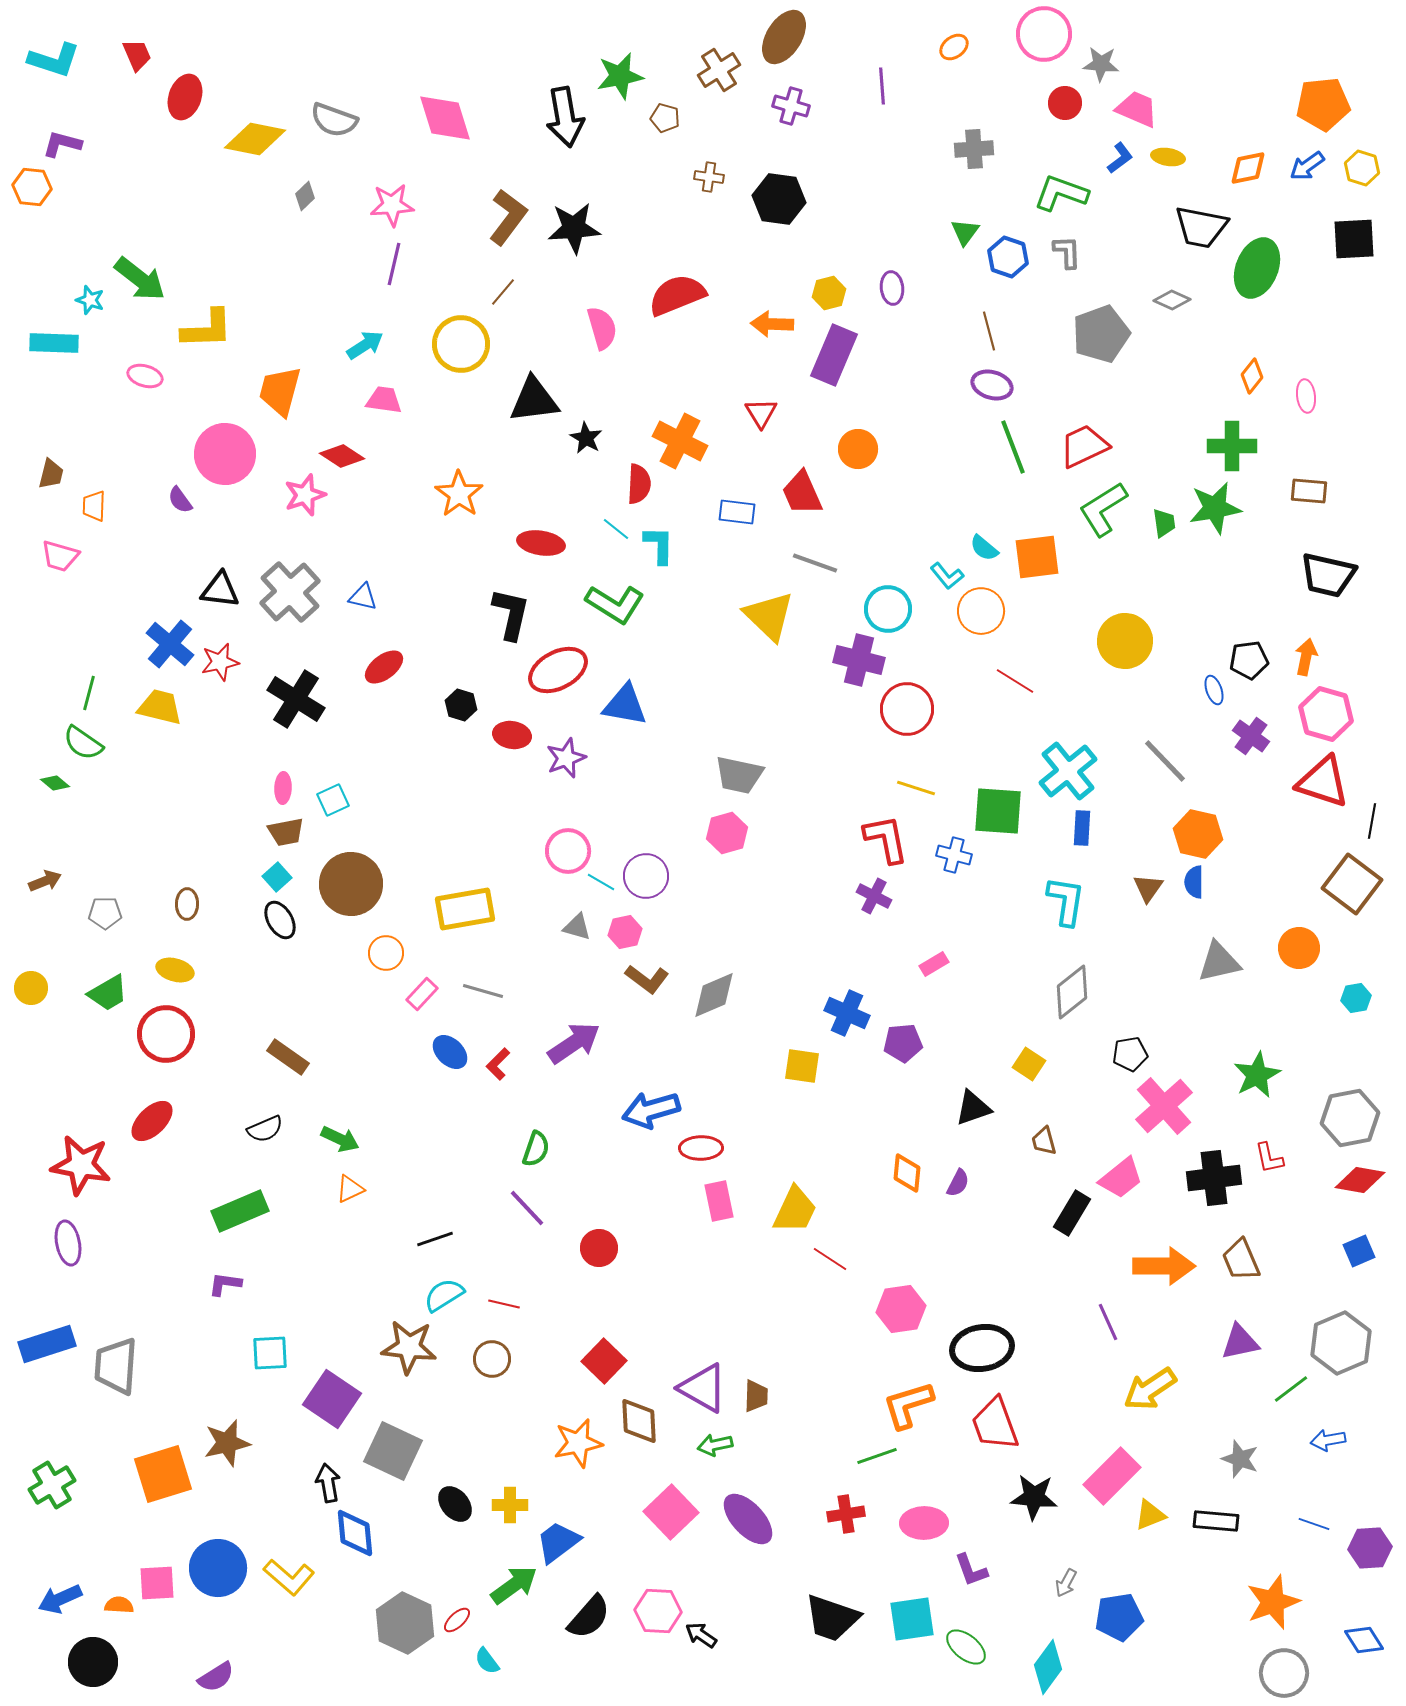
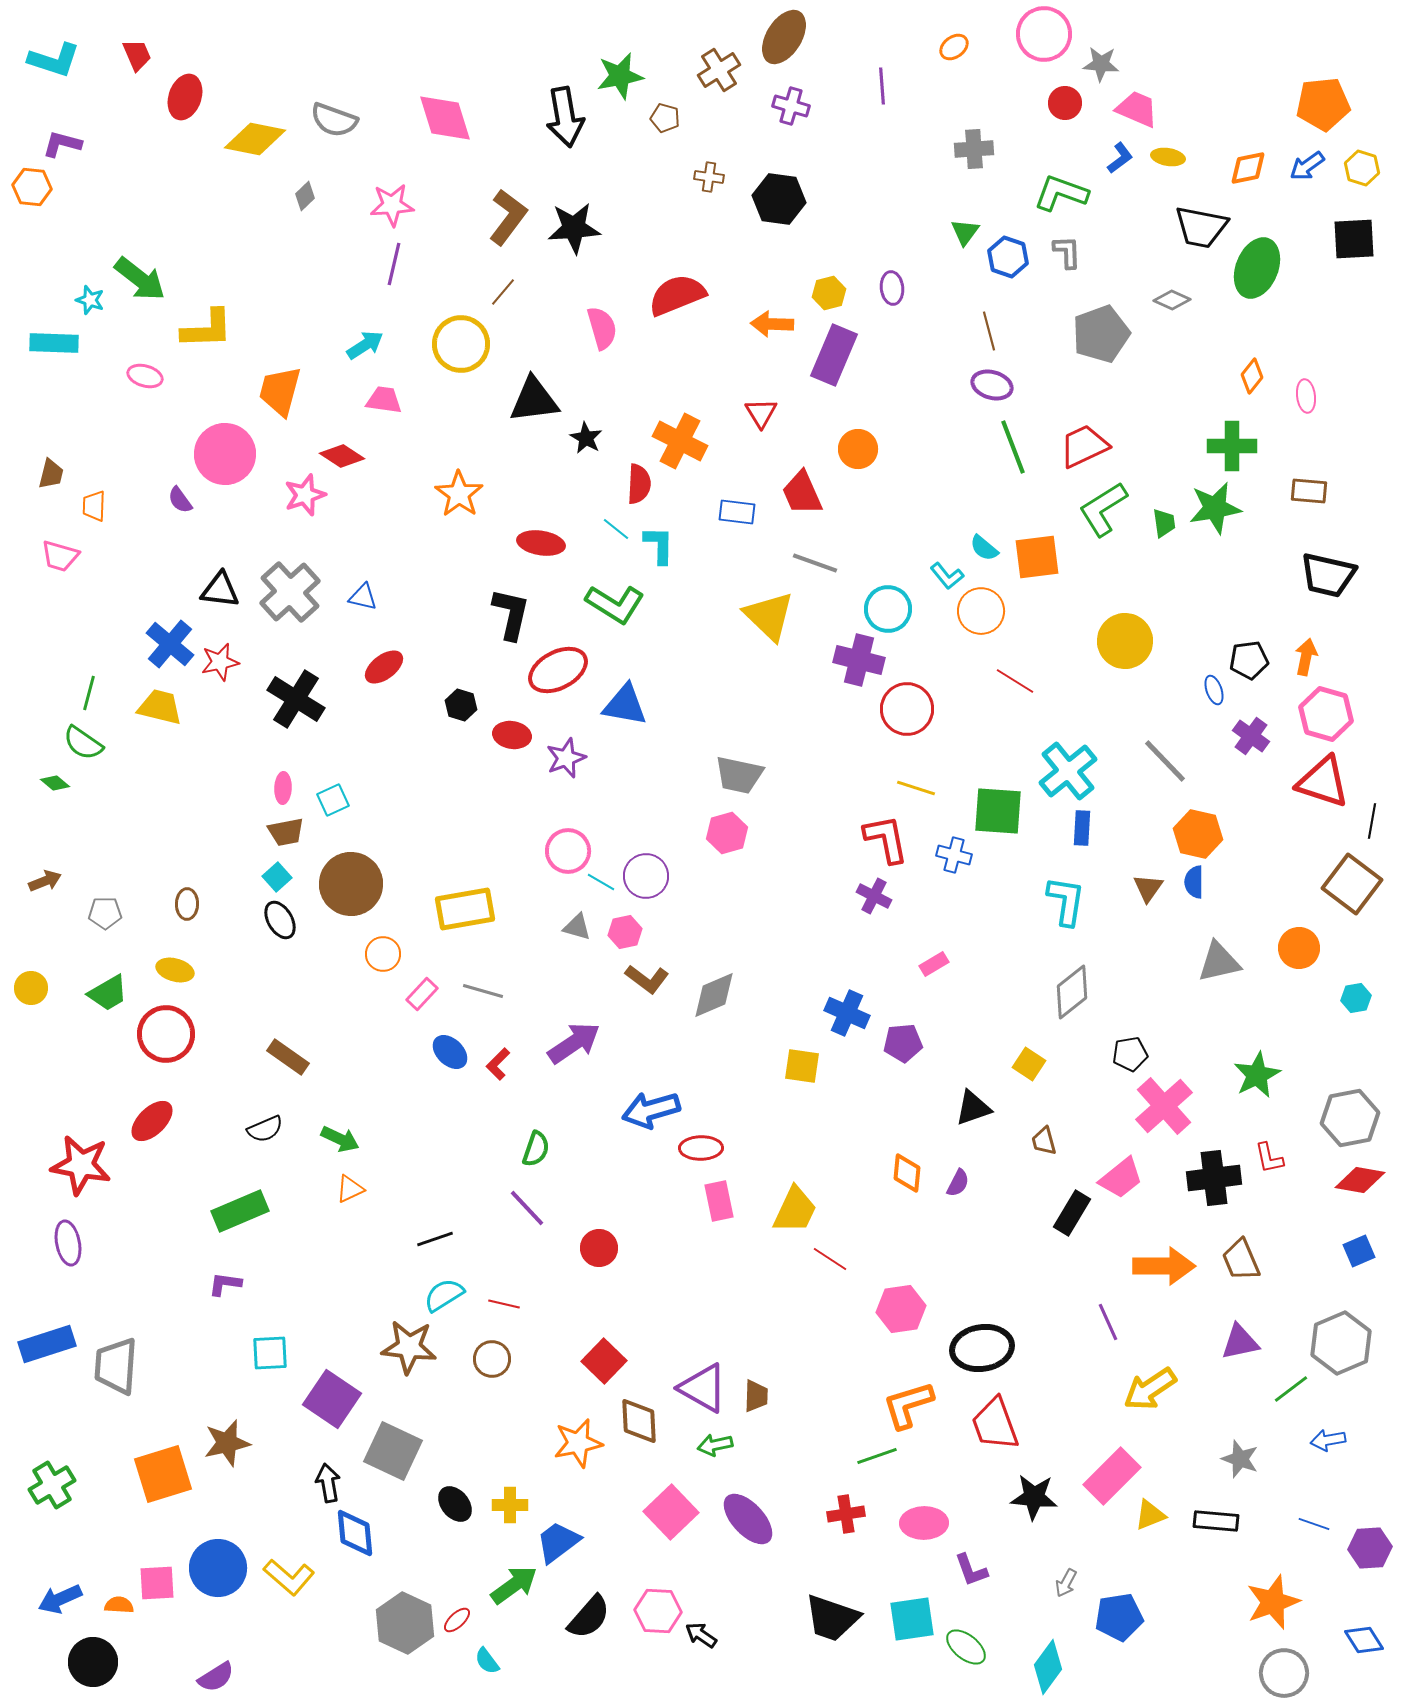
orange circle at (386, 953): moved 3 px left, 1 px down
